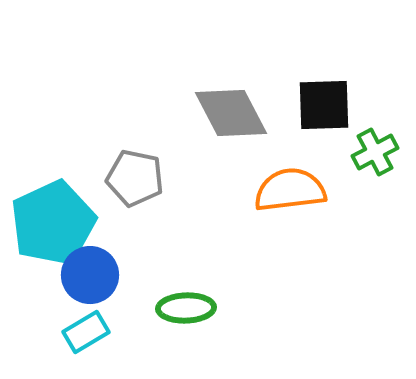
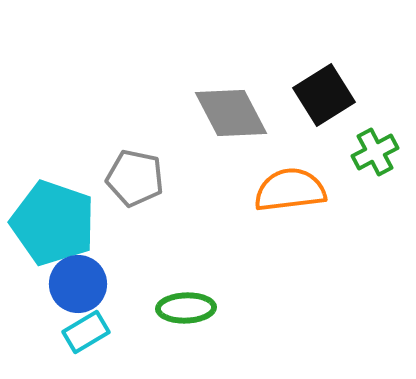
black square: moved 10 px up; rotated 30 degrees counterclockwise
cyan pentagon: rotated 28 degrees counterclockwise
blue circle: moved 12 px left, 9 px down
